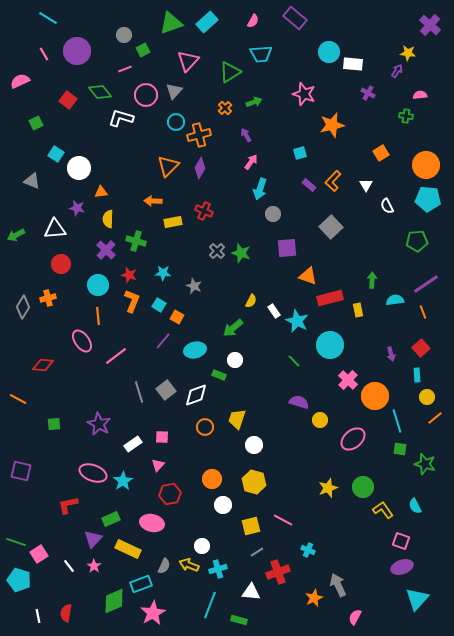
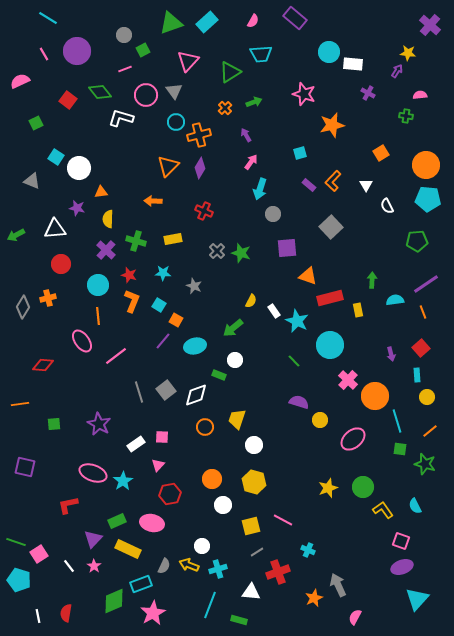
gray triangle at (174, 91): rotated 18 degrees counterclockwise
cyan square at (56, 154): moved 3 px down
yellow rectangle at (173, 222): moved 17 px down
orange square at (177, 317): moved 1 px left, 3 px down
cyan ellipse at (195, 350): moved 4 px up
orange line at (18, 399): moved 2 px right, 5 px down; rotated 36 degrees counterclockwise
orange line at (435, 418): moved 5 px left, 13 px down
white rectangle at (133, 444): moved 3 px right
purple square at (21, 471): moved 4 px right, 4 px up
green rectangle at (111, 519): moved 6 px right, 2 px down
